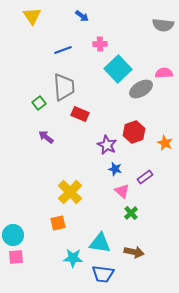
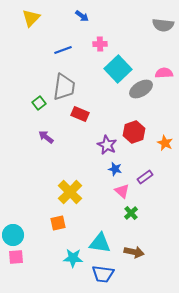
yellow triangle: moved 1 px left, 2 px down; rotated 18 degrees clockwise
gray trapezoid: rotated 12 degrees clockwise
